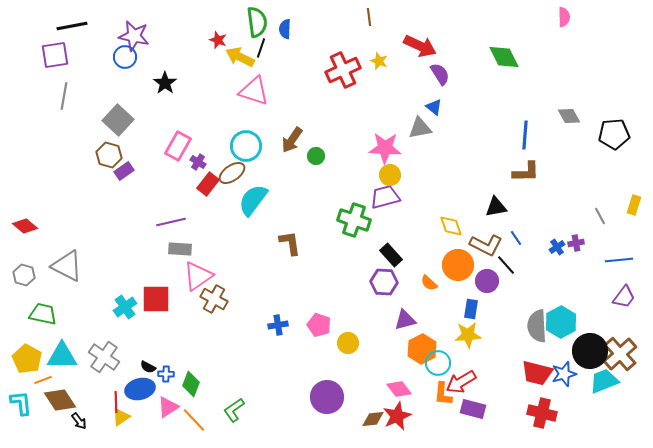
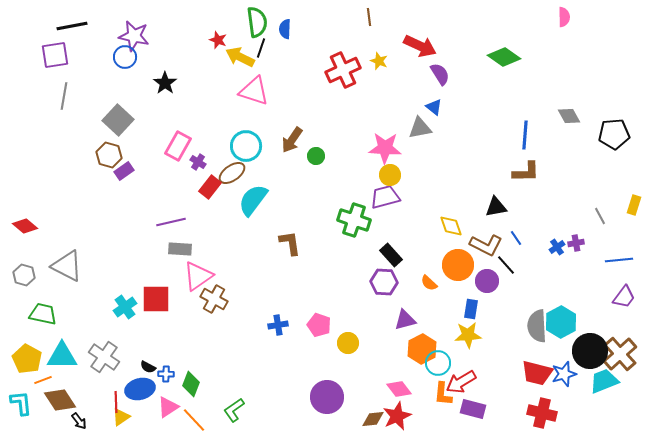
green diamond at (504, 57): rotated 28 degrees counterclockwise
red rectangle at (208, 184): moved 2 px right, 3 px down
